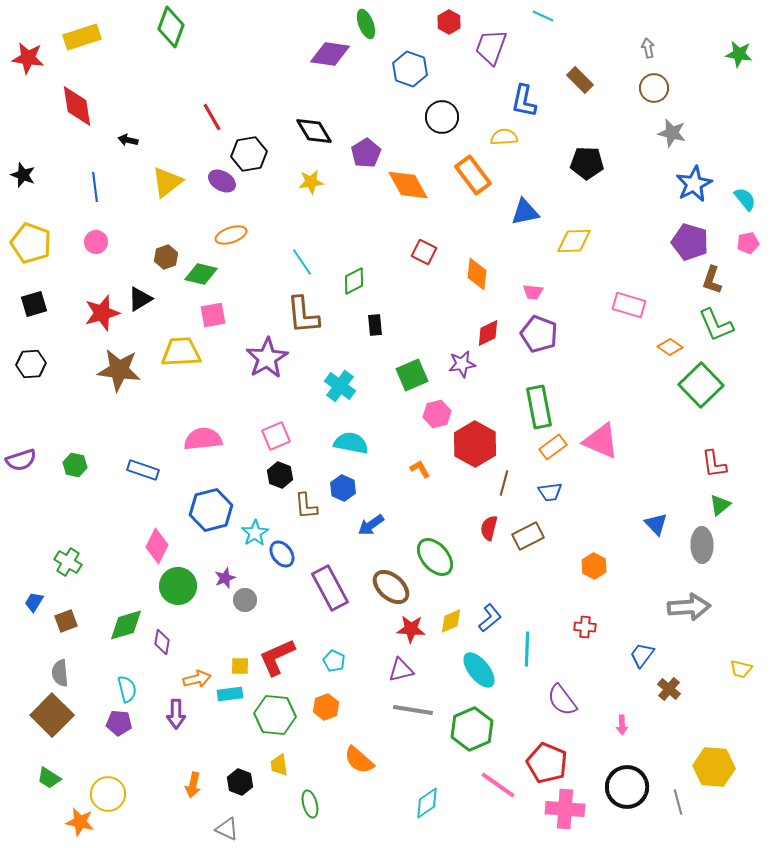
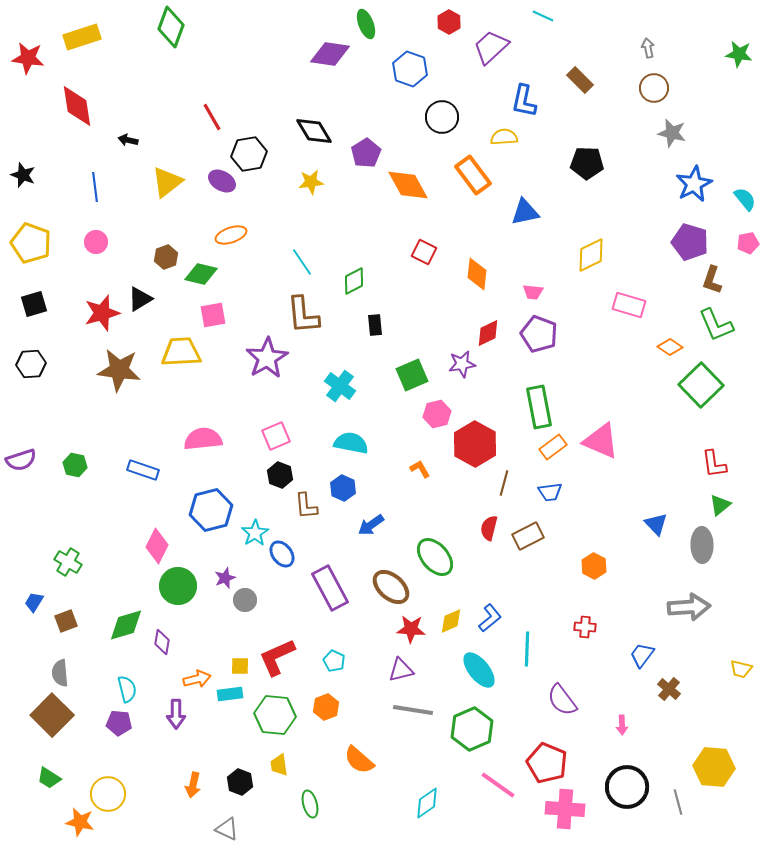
purple trapezoid at (491, 47): rotated 27 degrees clockwise
yellow diamond at (574, 241): moved 17 px right, 14 px down; rotated 24 degrees counterclockwise
